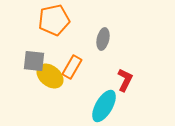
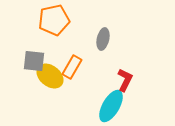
cyan ellipse: moved 7 px right
